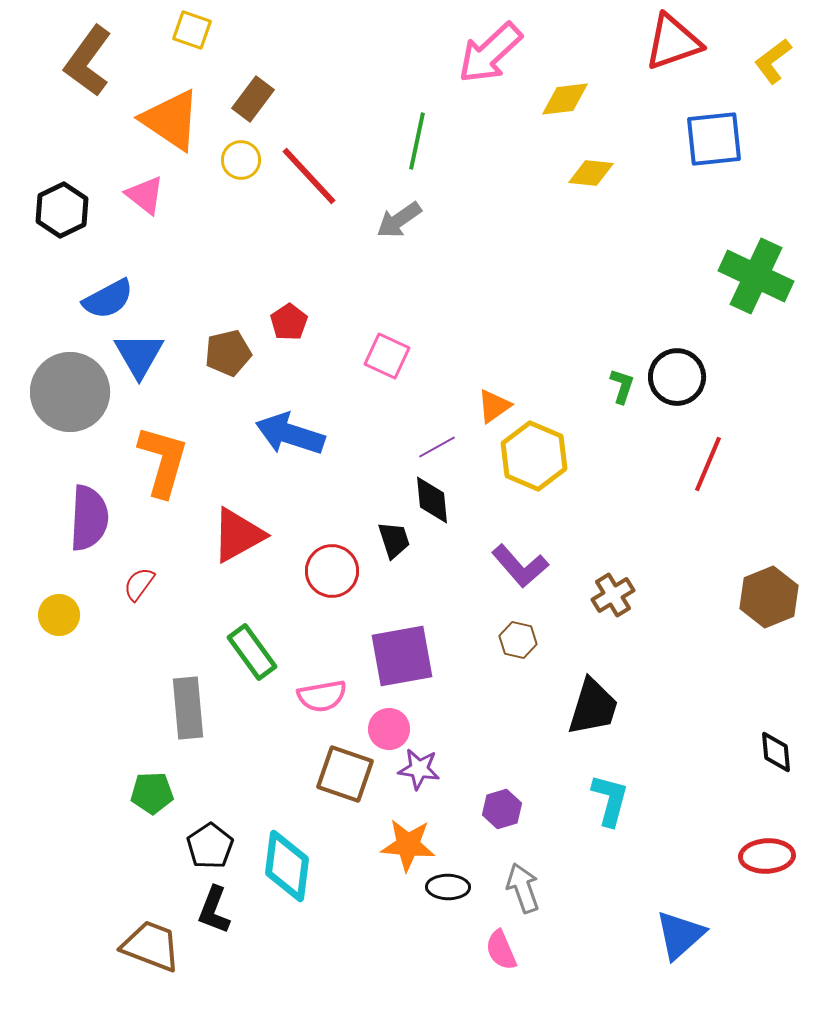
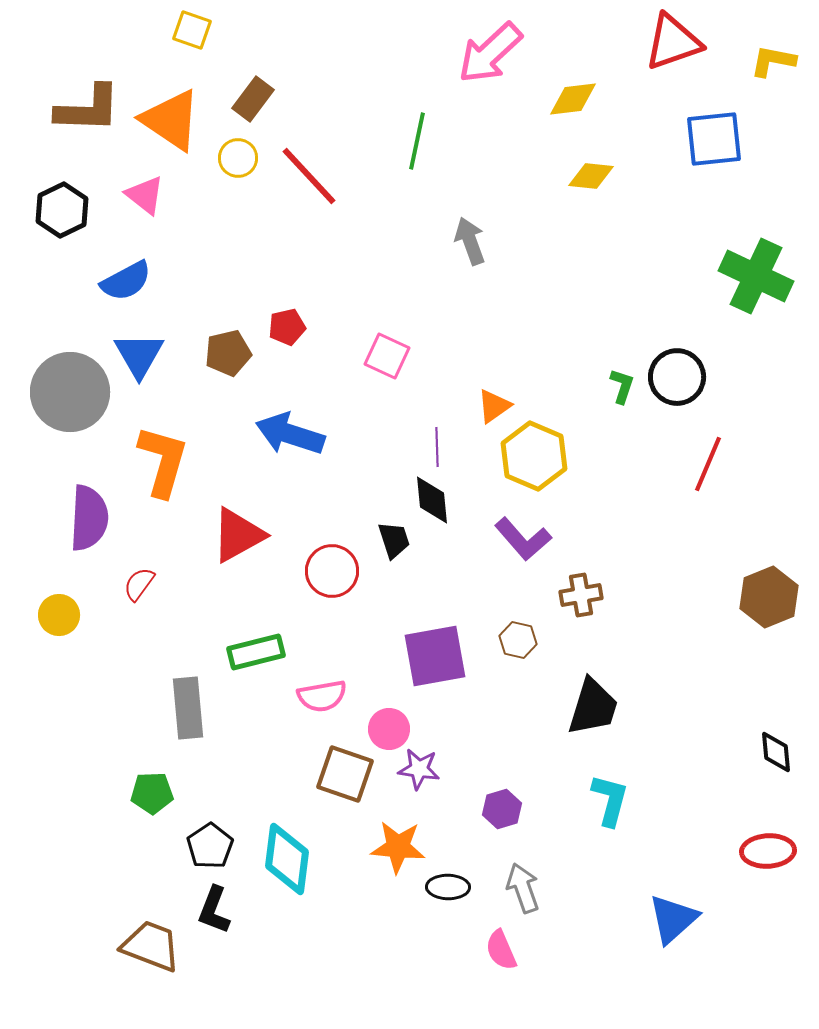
brown L-shape at (88, 61): moved 48 px down; rotated 124 degrees counterclockwise
yellow L-shape at (773, 61): rotated 48 degrees clockwise
yellow diamond at (565, 99): moved 8 px right
yellow circle at (241, 160): moved 3 px left, 2 px up
yellow diamond at (591, 173): moved 3 px down
gray arrow at (399, 220): moved 71 px right, 21 px down; rotated 105 degrees clockwise
blue semicircle at (108, 299): moved 18 px right, 18 px up
red pentagon at (289, 322): moved 2 px left, 5 px down; rotated 21 degrees clockwise
purple line at (437, 447): rotated 63 degrees counterclockwise
purple L-shape at (520, 566): moved 3 px right, 27 px up
brown cross at (613, 595): moved 32 px left; rotated 21 degrees clockwise
green rectangle at (252, 652): moved 4 px right; rotated 68 degrees counterclockwise
purple square at (402, 656): moved 33 px right
orange star at (408, 845): moved 10 px left, 2 px down
red ellipse at (767, 856): moved 1 px right, 5 px up
cyan diamond at (287, 866): moved 7 px up
blue triangle at (680, 935): moved 7 px left, 16 px up
